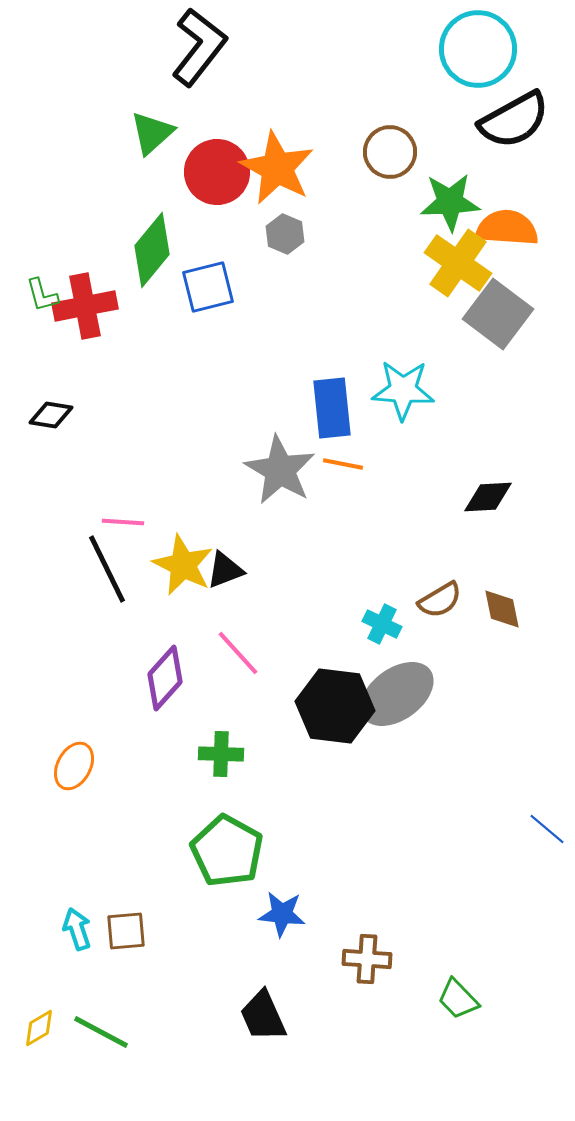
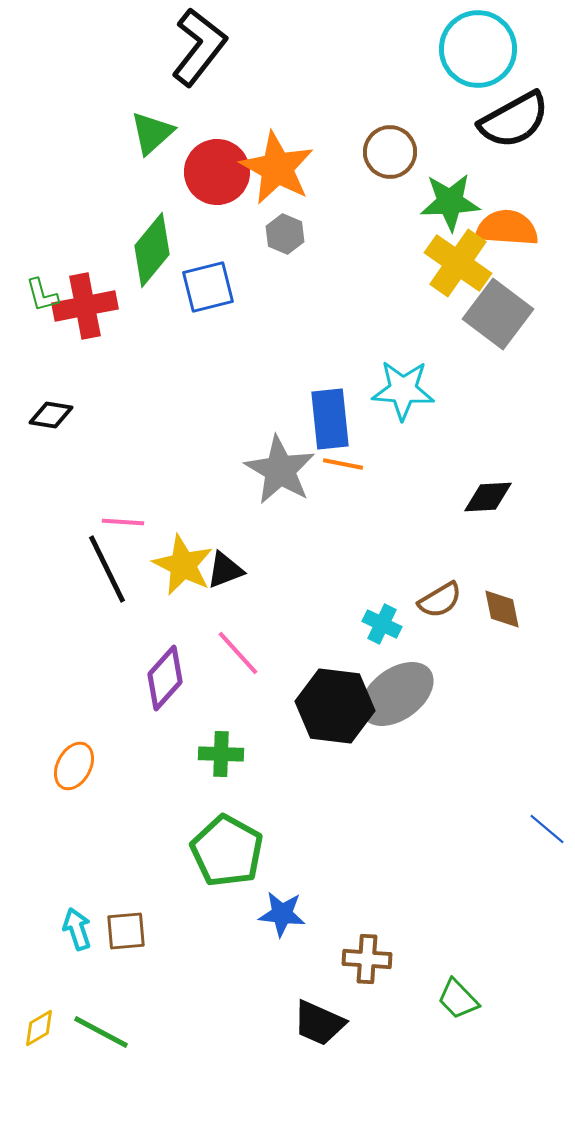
blue rectangle at (332, 408): moved 2 px left, 11 px down
black trapezoid at (263, 1016): moved 56 px right, 7 px down; rotated 42 degrees counterclockwise
